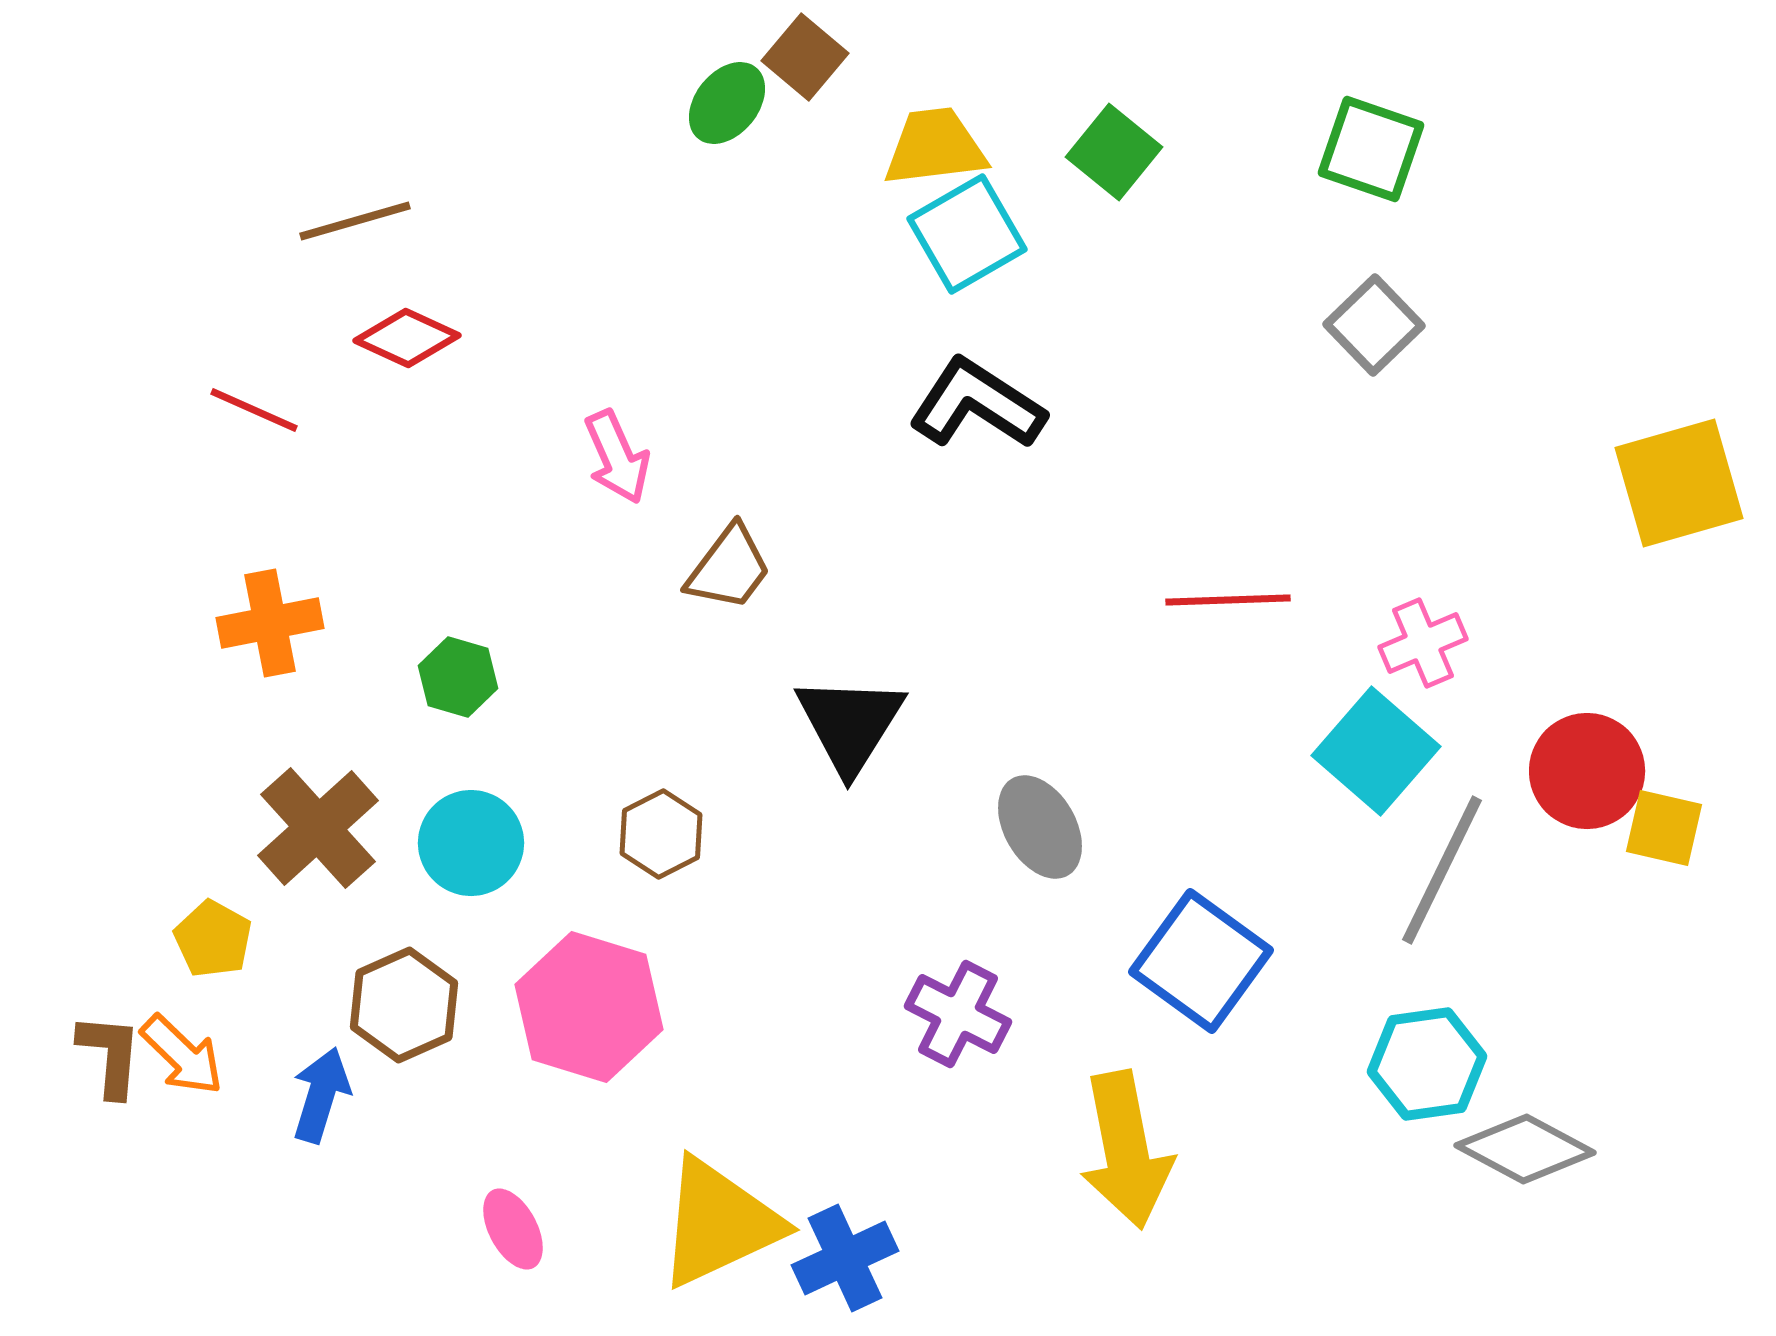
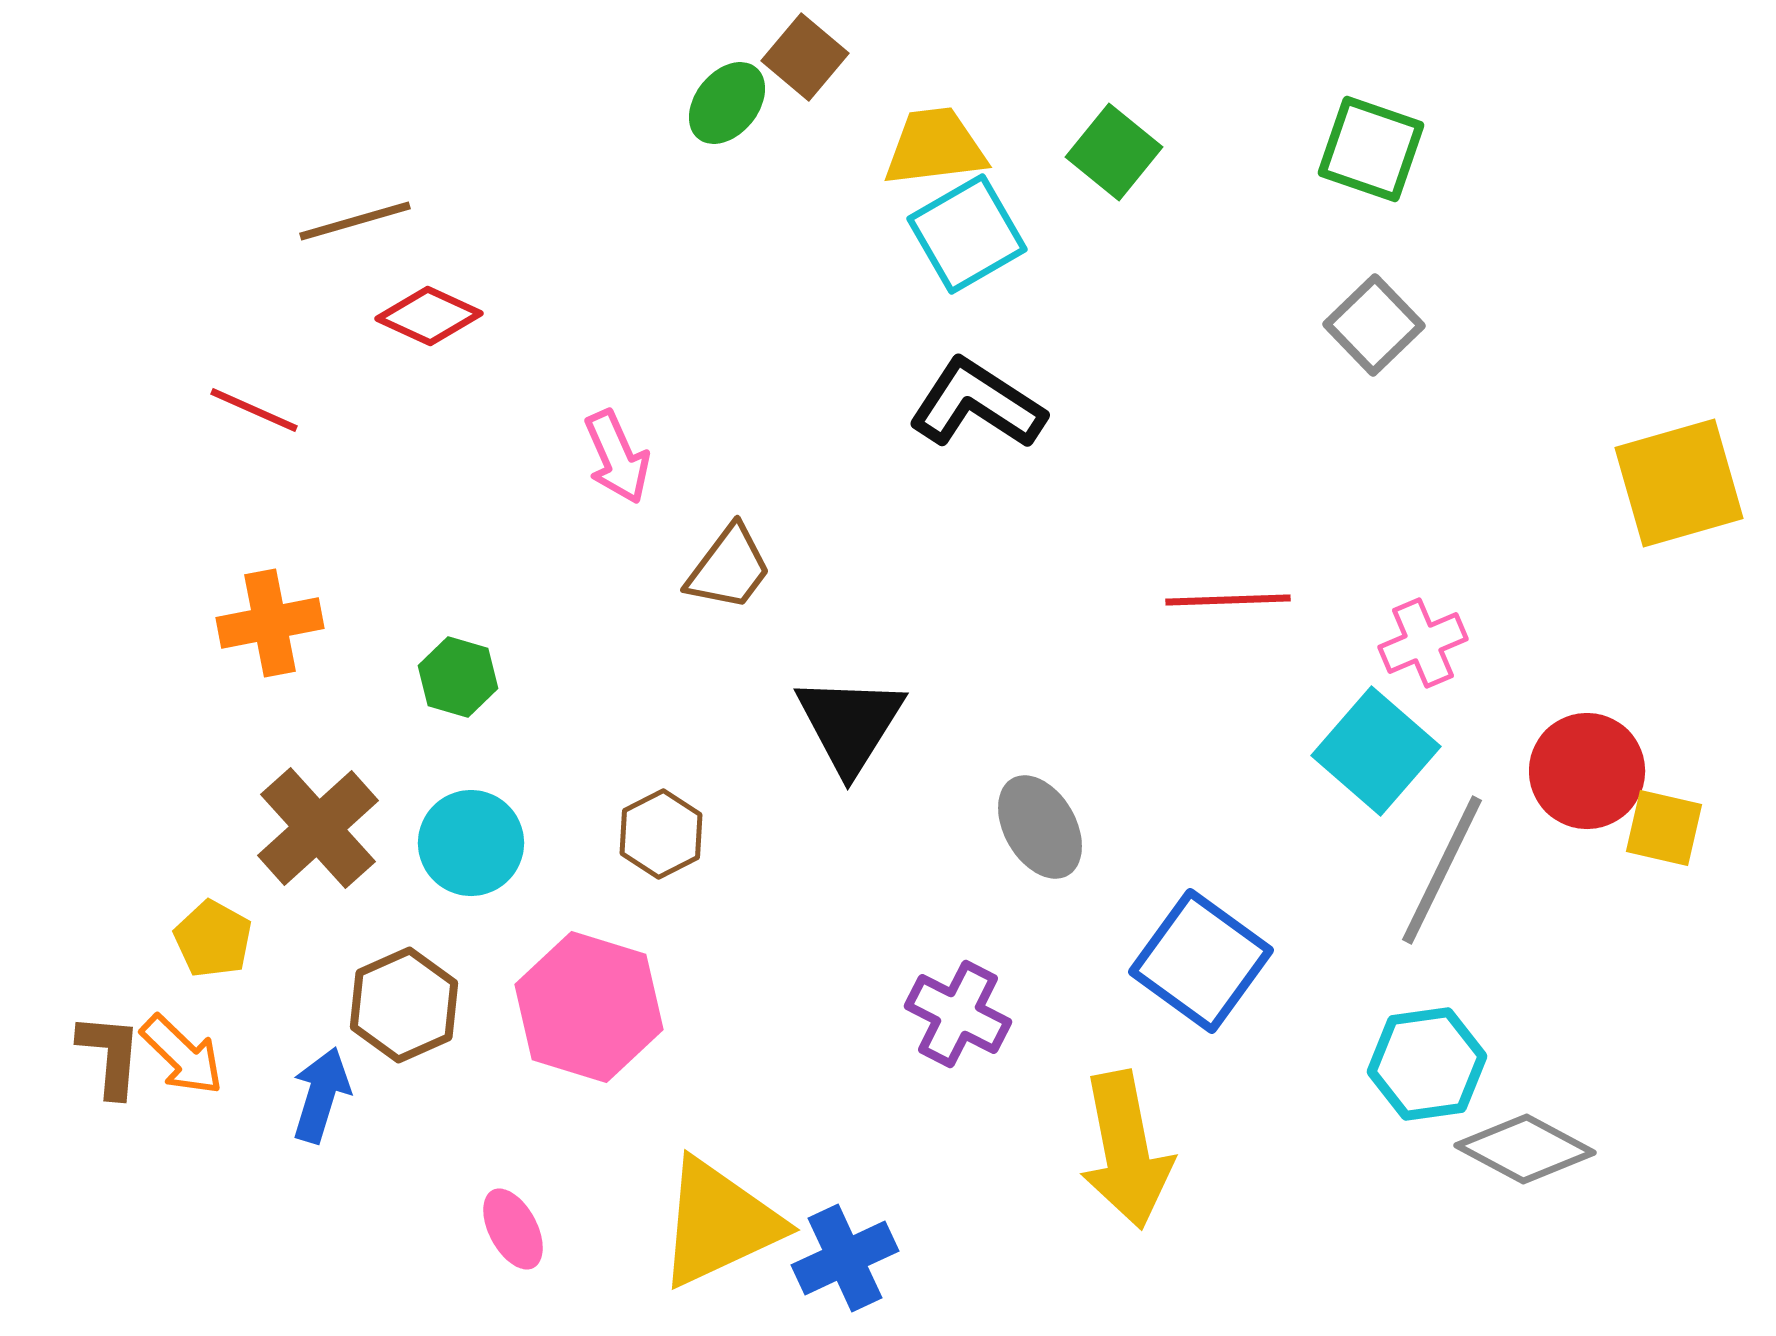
red diamond at (407, 338): moved 22 px right, 22 px up
